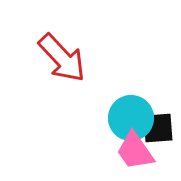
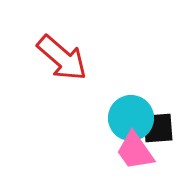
red arrow: rotated 6 degrees counterclockwise
